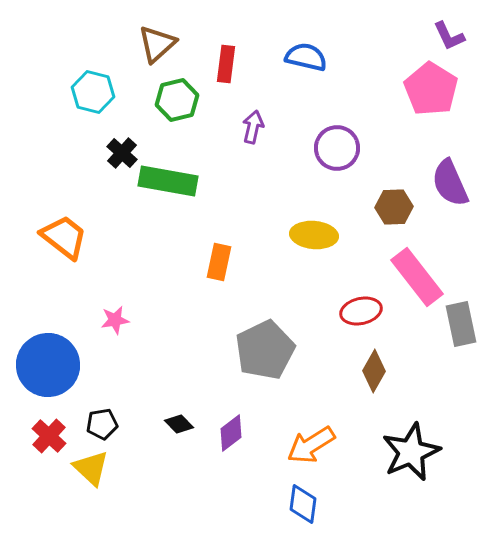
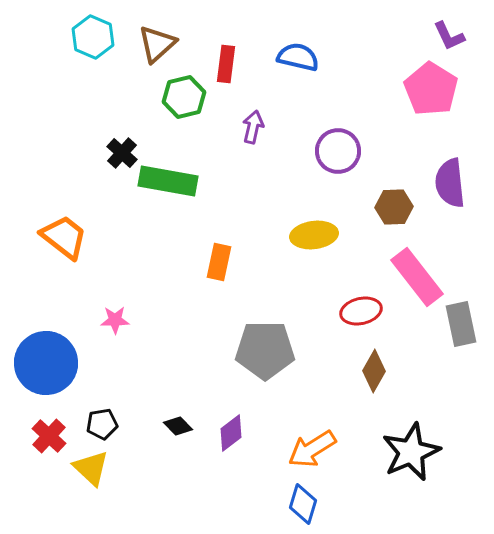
blue semicircle: moved 8 px left
cyan hexagon: moved 55 px up; rotated 9 degrees clockwise
green hexagon: moved 7 px right, 3 px up
purple circle: moved 1 px right, 3 px down
purple semicircle: rotated 18 degrees clockwise
yellow ellipse: rotated 12 degrees counterclockwise
pink star: rotated 8 degrees clockwise
gray pentagon: rotated 26 degrees clockwise
blue circle: moved 2 px left, 2 px up
black diamond: moved 1 px left, 2 px down
orange arrow: moved 1 px right, 4 px down
blue diamond: rotated 9 degrees clockwise
